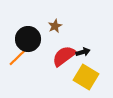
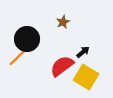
brown star: moved 8 px right, 4 px up
black circle: moved 1 px left
black arrow: rotated 24 degrees counterclockwise
red semicircle: moved 2 px left, 10 px down
